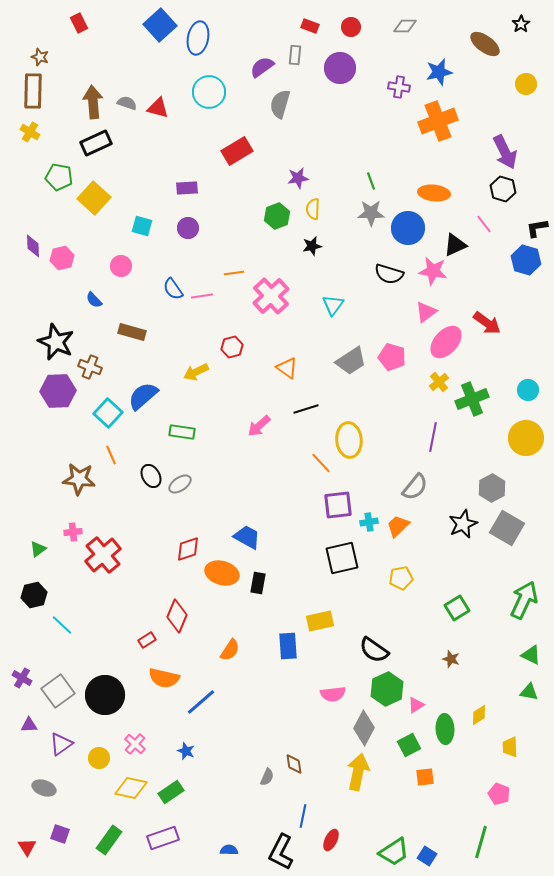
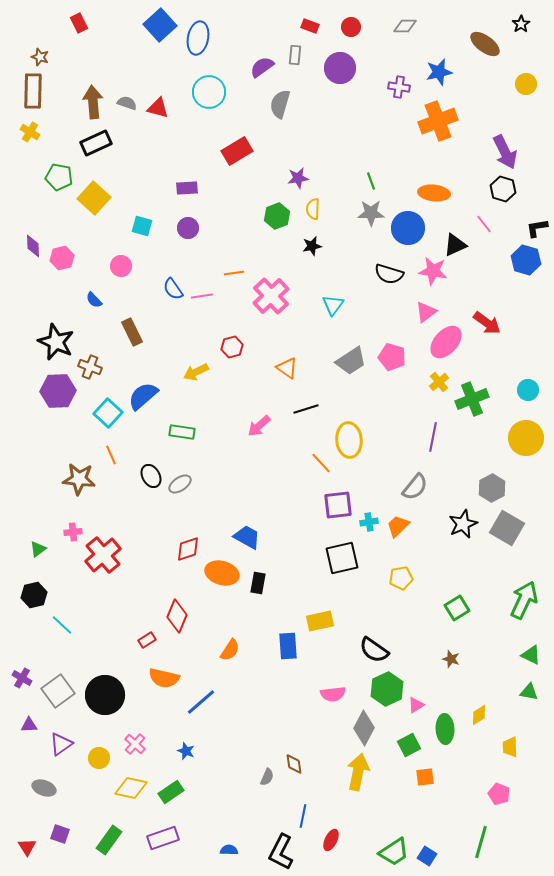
brown rectangle at (132, 332): rotated 48 degrees clockwise
